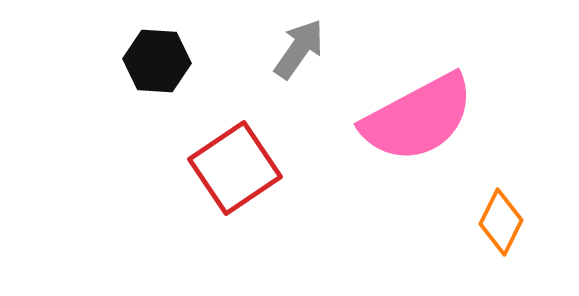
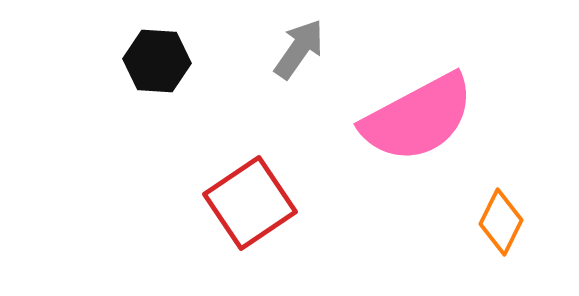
red square: moved 15 px right, 35 px down
